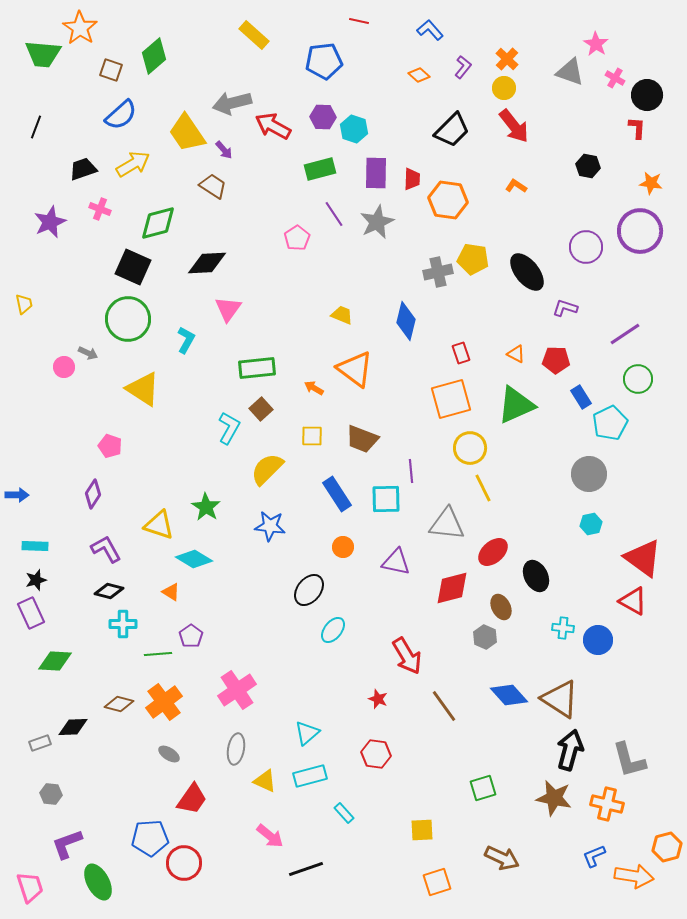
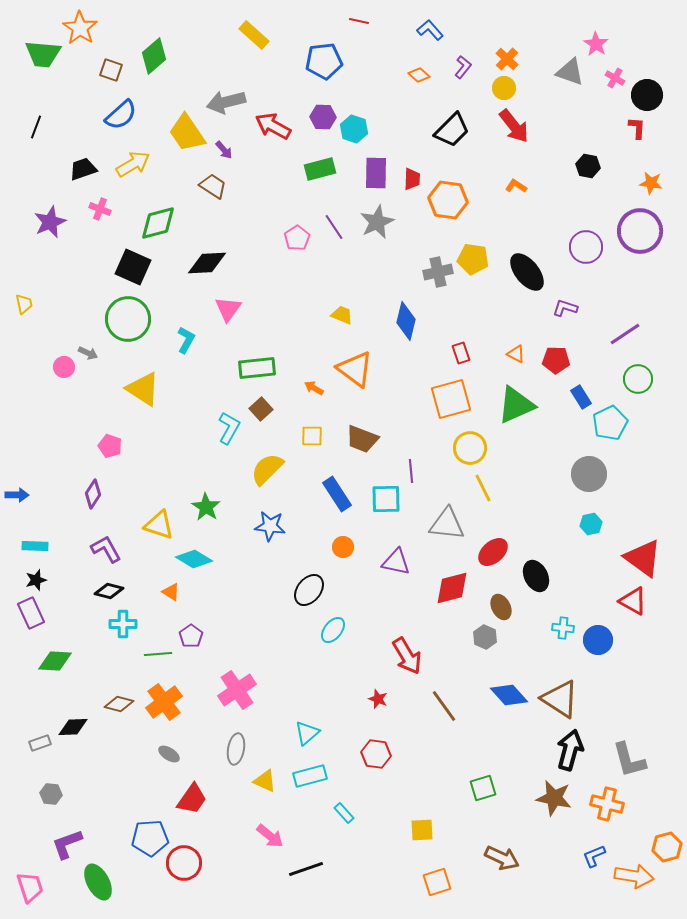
gray arrow at (232, 103): moved 6 px left, 1 px up
purple line at (334, 214): moved 13 px down
